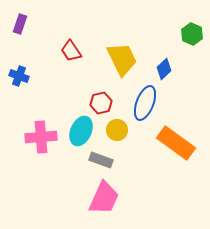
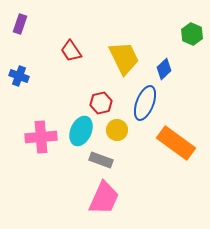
yellow trapezoid: moved 2 px right, 1 px up
